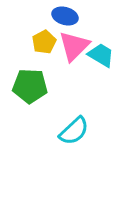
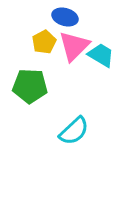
blue ellipse: moved 1 px down
